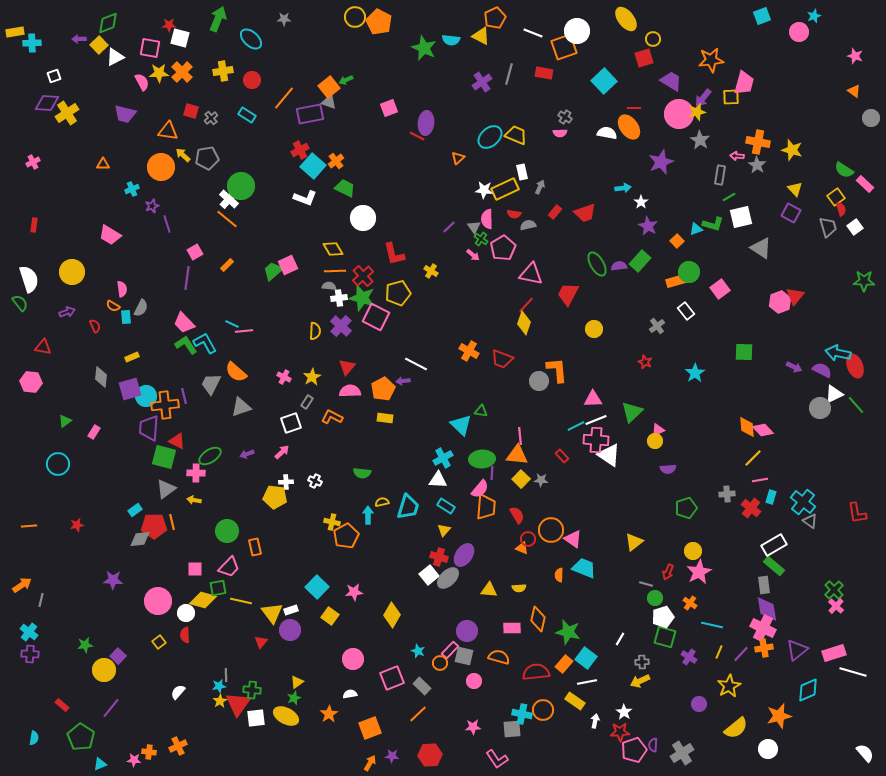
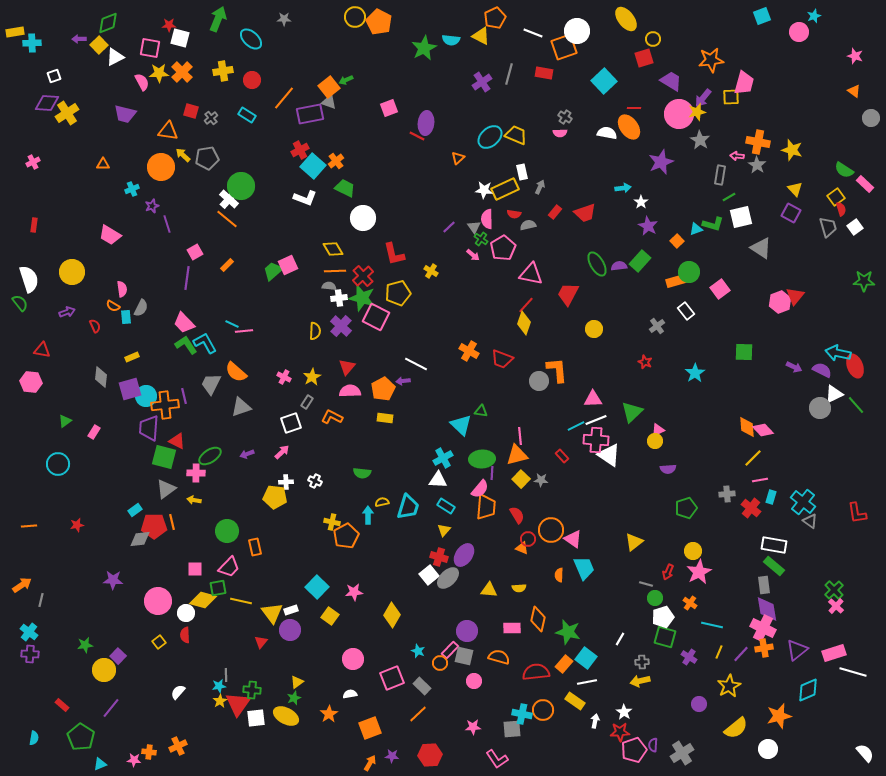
green star at (424, 48): rotated 20 degrees clockwise
red triangle at (43, 347): moved 1 px left, 3 px down
orange triangle at (517, 455): rotated 20 degrees counterclockwise
white rectangle at (774, 545): rotated 40 degrees clockwise
cyan trapezoid at (584, 568): rotated 45 degrees clockwise
yellow arrow at (640, 681): rotated 12 degrees clockwise
